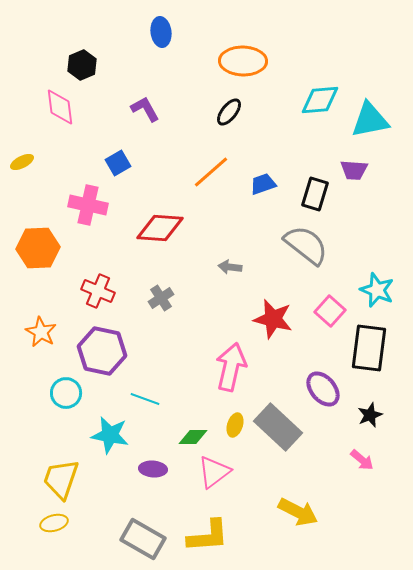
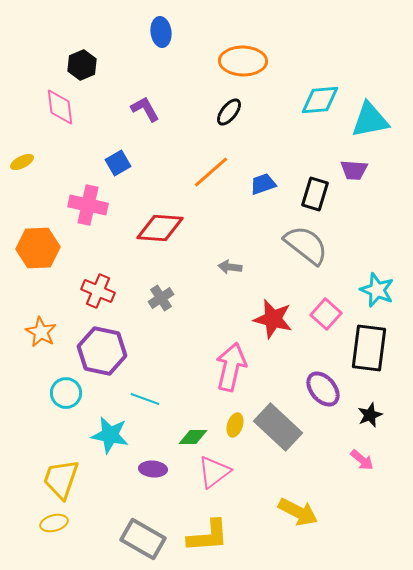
pink square at (330, 311): moved 4 px left, 3 px down
